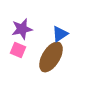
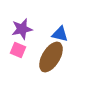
blue triangle: rotated 48 degrees clockwise
